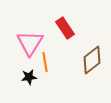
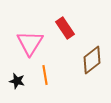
orange line: moved 13 px down
black star: moved 12 px left, 4 px down; rotated 21 degrees clockwise
